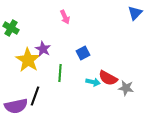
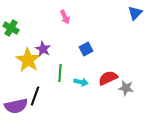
blue square: moved 3 px right, 4 px up
red semicircle: rotated 126 degrees clockwise
cyan arrow: moved 12 px left
